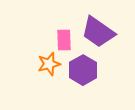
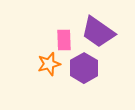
purple hexagon: moved 1 px right, 2 px up
